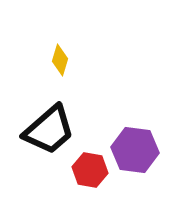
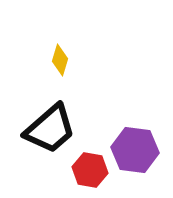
black trapezoid: moved 1 px right, 1 px up
